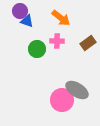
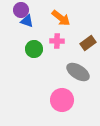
purple circle: moved 1 px right, 1 px up
green circle: moved 3 px left
gray ellipse: moved 1 px right, 18 px up
